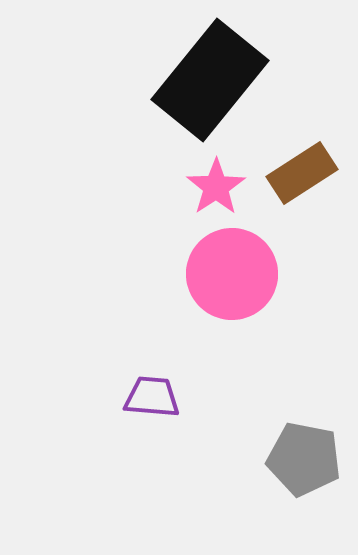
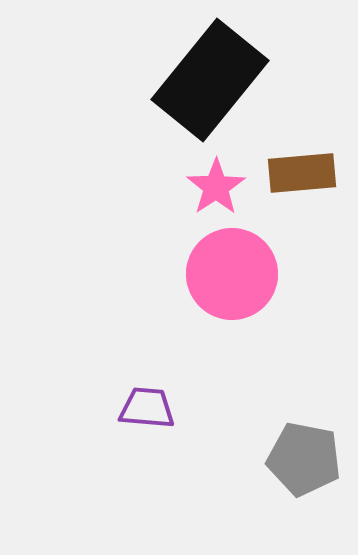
brown rectangle: rotated 28 degrees clockwise
purple trapezoid: moved 5 px left, 11 px down
